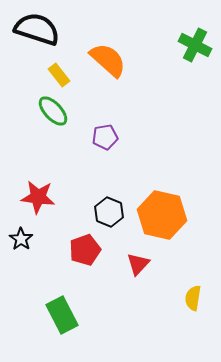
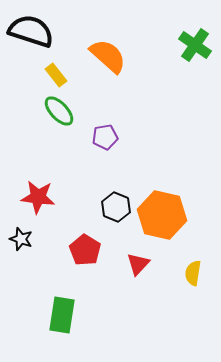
black semicircle: moved 6 px left, 2 px down
green cross: rotated 8 degrees clockwise
orange semicircle: moved 4 px up
yellow rectangle: moved 3 px left
green ellipse: moved 6 px right
black hexagon: moved 7 px right, 5 px up
black star: rotated 15 degrees counterclockwise
red pentagon: rotated 20 degrees counterclockwise
yellow semicircle: moved 25 px up
green rectangle: rotated 36 degrees clockwise
